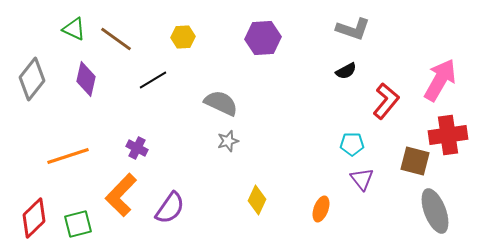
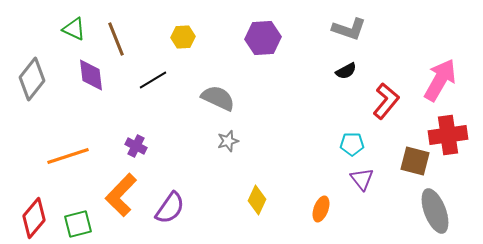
gray L-shape: moved 4 px left
brown line: rotated 32 degrees clockwise
purple diamond: moved 5 px right, 4 px up; rotated 20 degrees counterclockwise
gray semicircle: moved 3 px left, 5 px up
purple cross: moved 1 px left, 2 px up
red diamond: rotated 6 degrees counterclockwise
